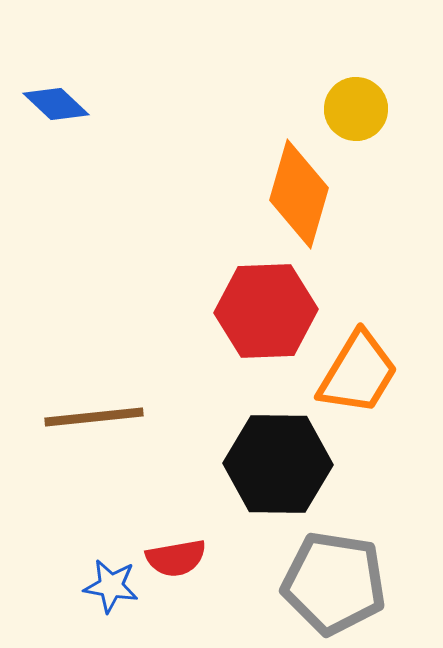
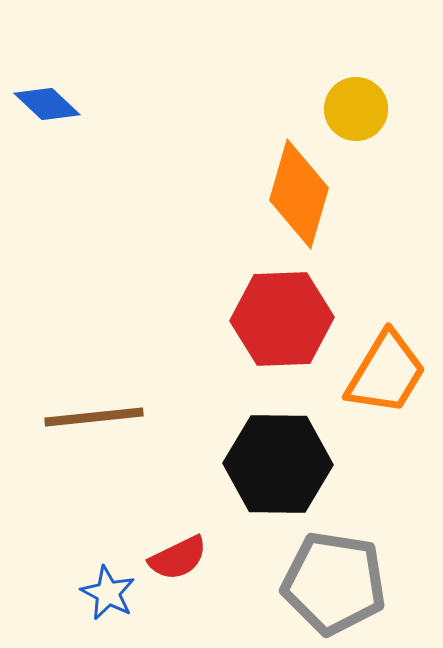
blue diamond: moved 9 px left
red hexagon: moved 16 px right, 8 px down
orange trapezoid: moved 28 px right
red semicircle: moved 2 px right; rotated 16 degrees counterclockwise
blue star: moved 3 px left, 7 px down; rotated 18 degrees clockwise
